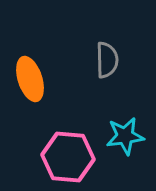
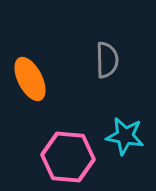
orange ellipse: rotated 9 degrees counterclockwise
cyan star: rotated 18 degrees clockwise
